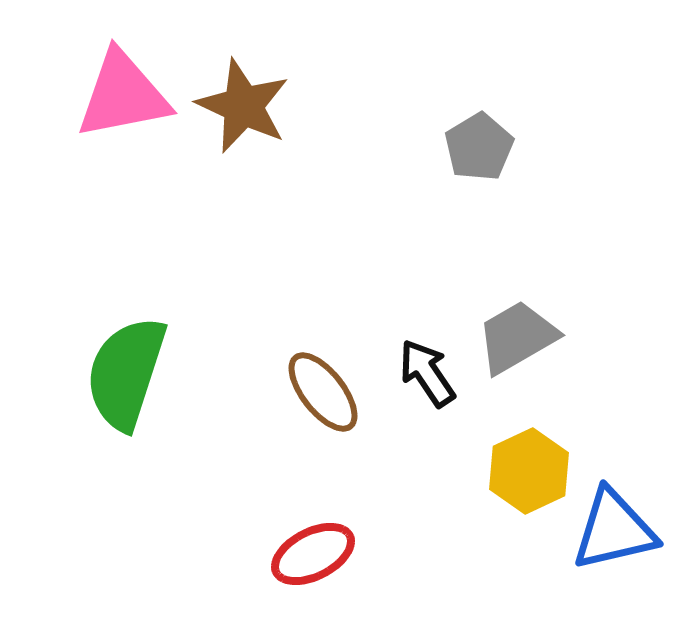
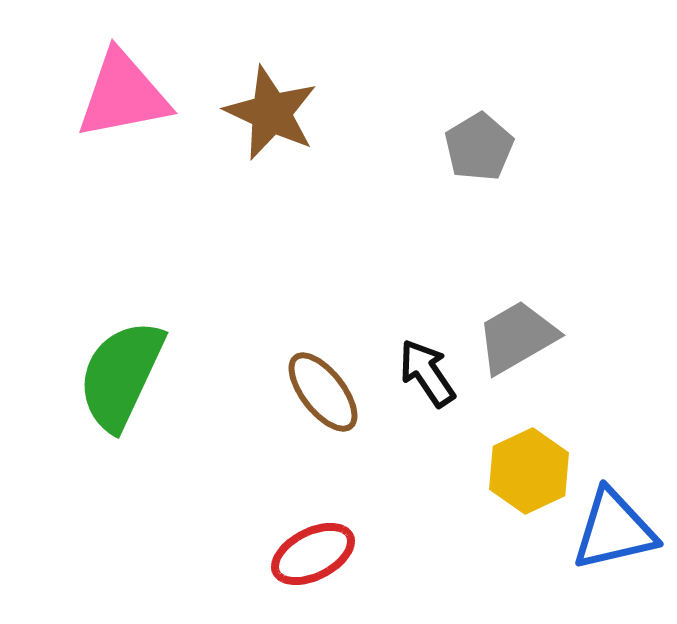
brown star: moved 28 px right, 7 px down
green semicircle: moved 5 px left, 2 px down; rotated 7 degrees clockwise
